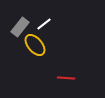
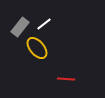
yellow ellipse: moved 2 px right, 3 px down
red line: moved 1 px down
